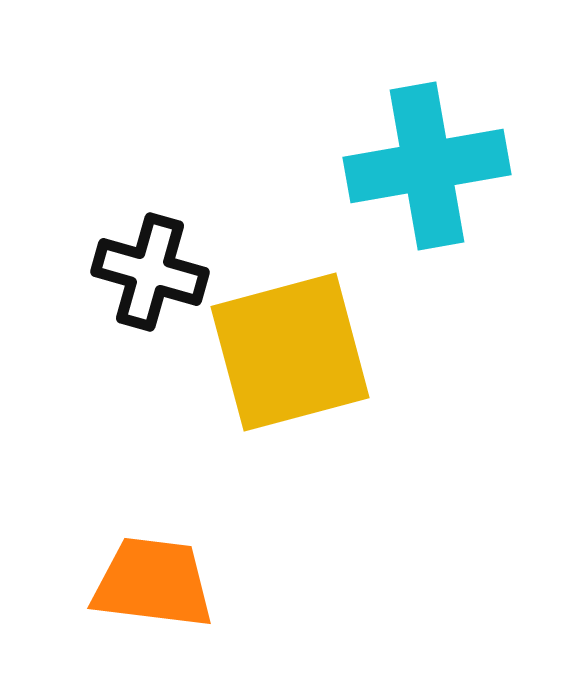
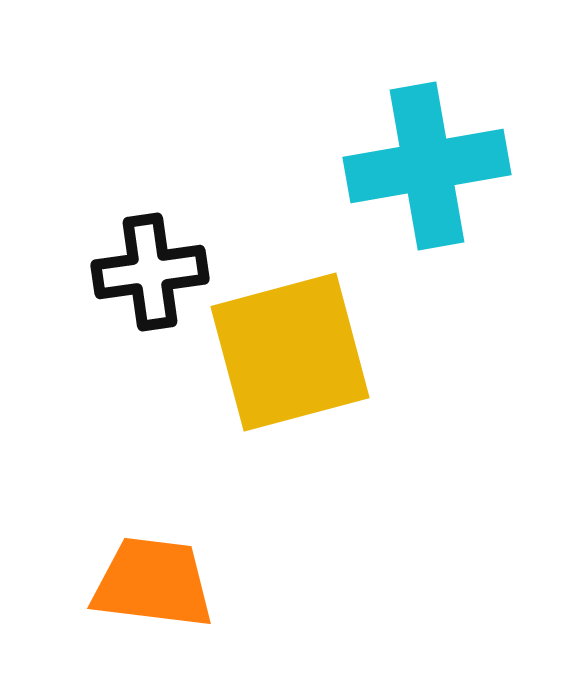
black cross: rotated 24 degrees counterclockwise
